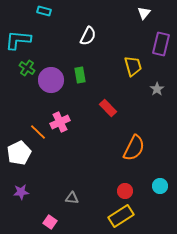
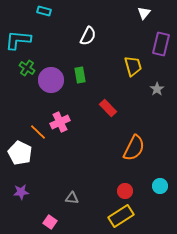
white pentagon: moved 1 px right; rotated 20 degrees counterclockwise
